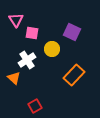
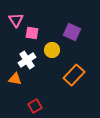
yellow circle: moved 1 px down
orange triangle: moved 1 px right, 1 px down; rotated 32 degrees counterclockwise
